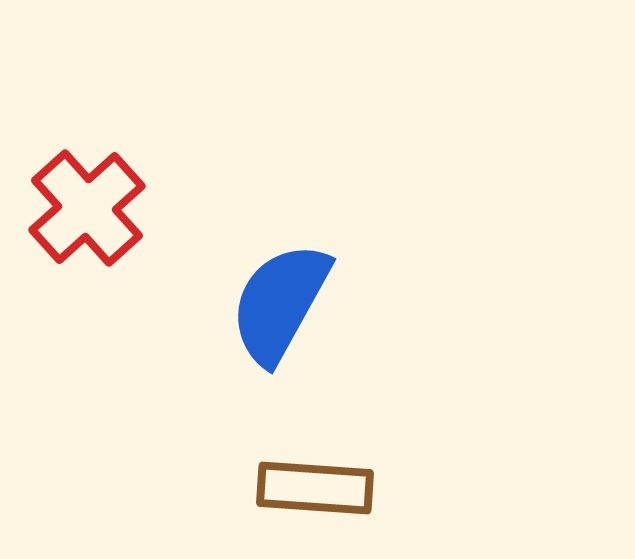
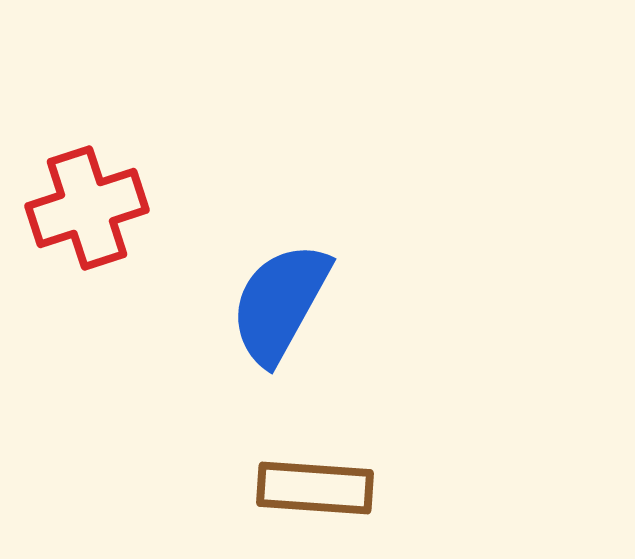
red cross: rotated 24 degrees clockwise
